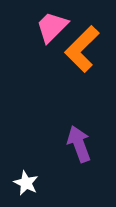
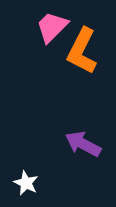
orange L-shape: moved 2 px down; rotated 18 degrees counterclockwise
purple arrow: moved 4 px right; rotated 42 degrees counterclockwise
